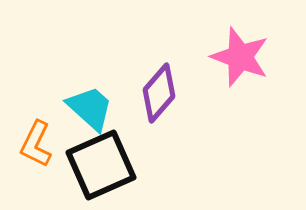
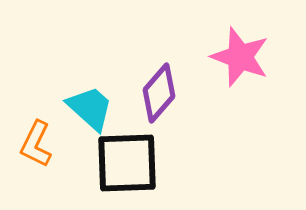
black square: moved 26 px right, 2 px up; rotated 22 degrees clockwise
